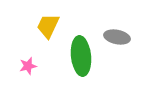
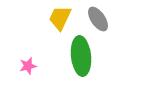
yellow trapezoid: moved 12 px right, 8 px up
gray ellipse: moved 19 px left, 18 px up; rotated 45 degrees clockwise
